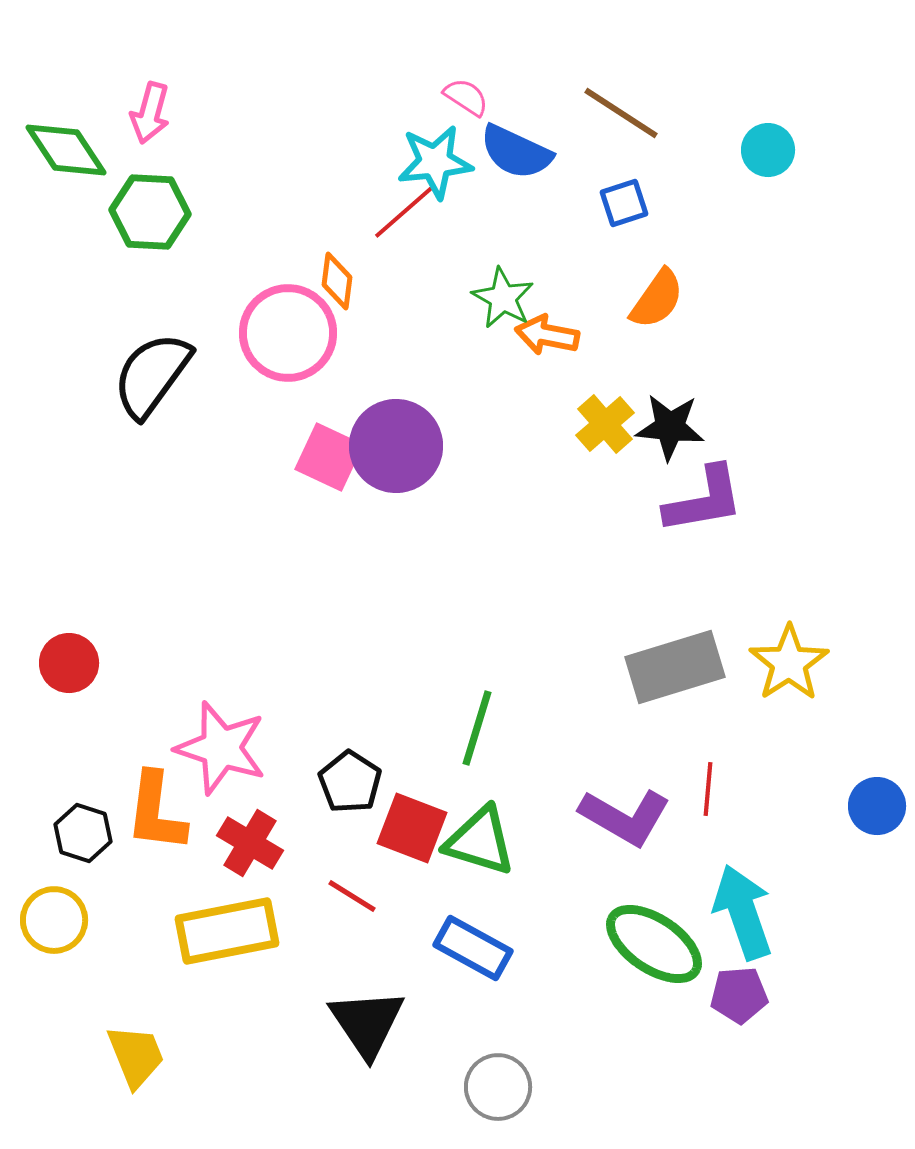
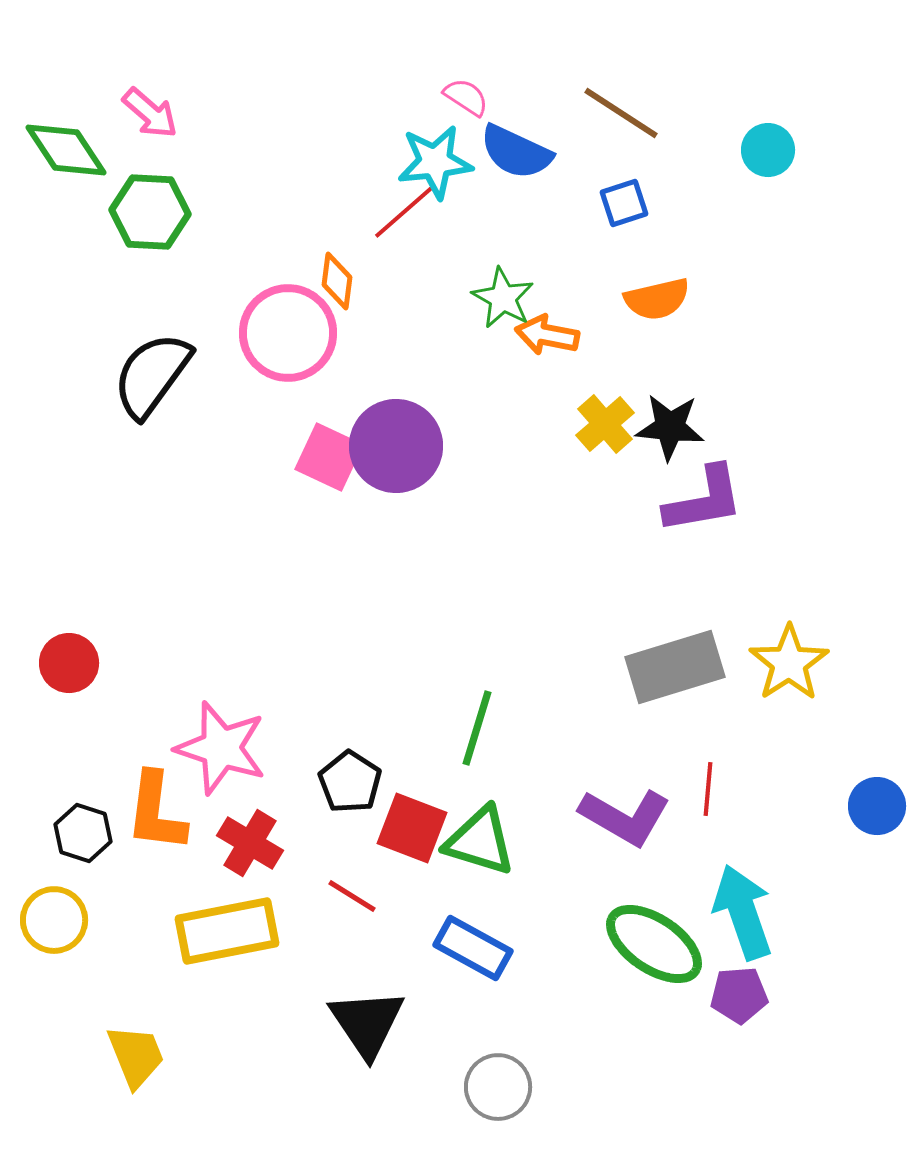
pink arrow at (150, 113): rotated 64 degrees counterclockwise
orange semicircle at (657, 299): rotated 42 degrees clockwise
